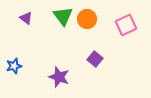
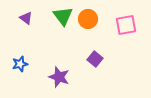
orange circle: moved 1 px right
pink square: rotated 15 degrees clockwise
blue star: moved 6 px right, 2 px up
